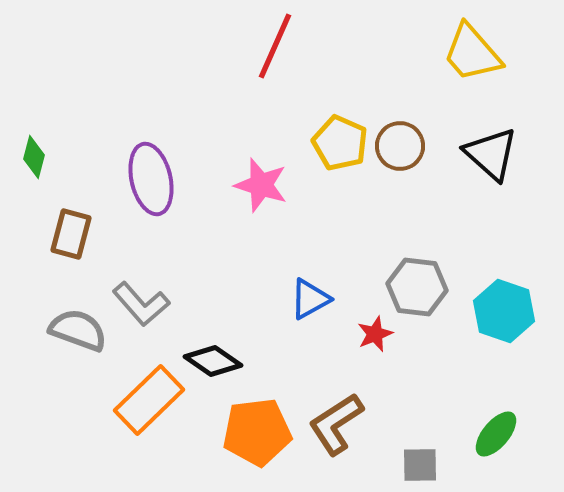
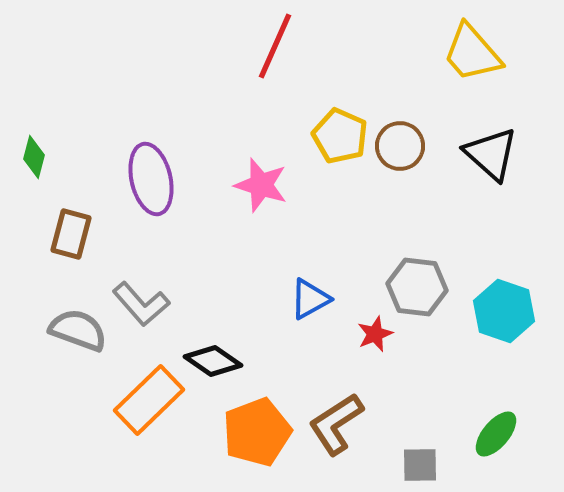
yellow pentagon: moved 7 px up
orange pentagon: rotated 14 degrees counterclockwise
